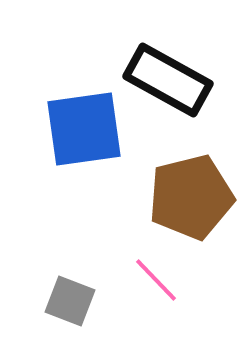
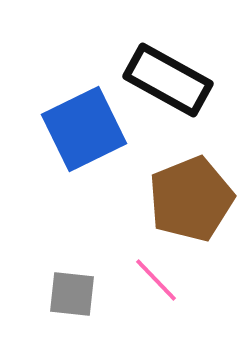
blue square: rotated 18 degrees counterclockwise
brown pentagon: moved 2 px down; rotated 8 degrees counterclockwise
gray square: moved 2 px right, 7 px up; rotated 15 degrees counterclockwise
